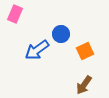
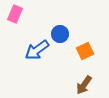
blue circle: moved 1 px left
